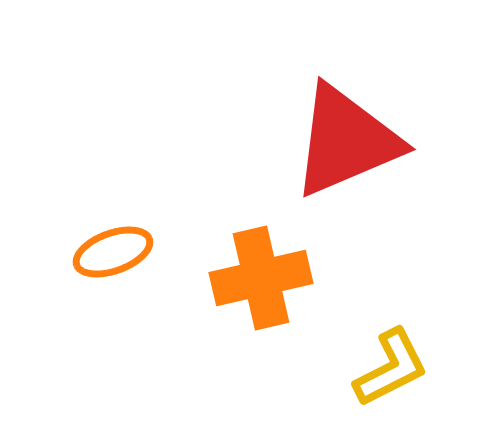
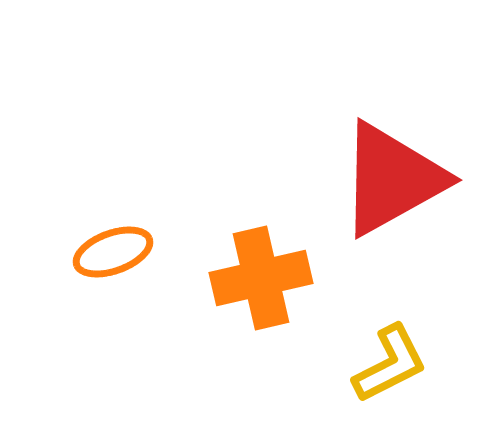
red triangle: moved 46 px right, 38 px down; rotated 6 degrees counterclockwise
yellow L-shape: moved 1 px left, 4 px up
